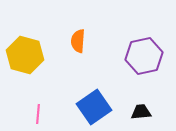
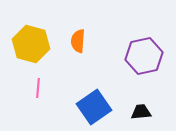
yellow hexagon: moved 6 px right, 11 px up
pink line: moved 26 px up
